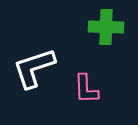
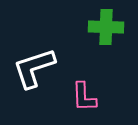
pink L-shape: moved 2 px left, 8 px down
